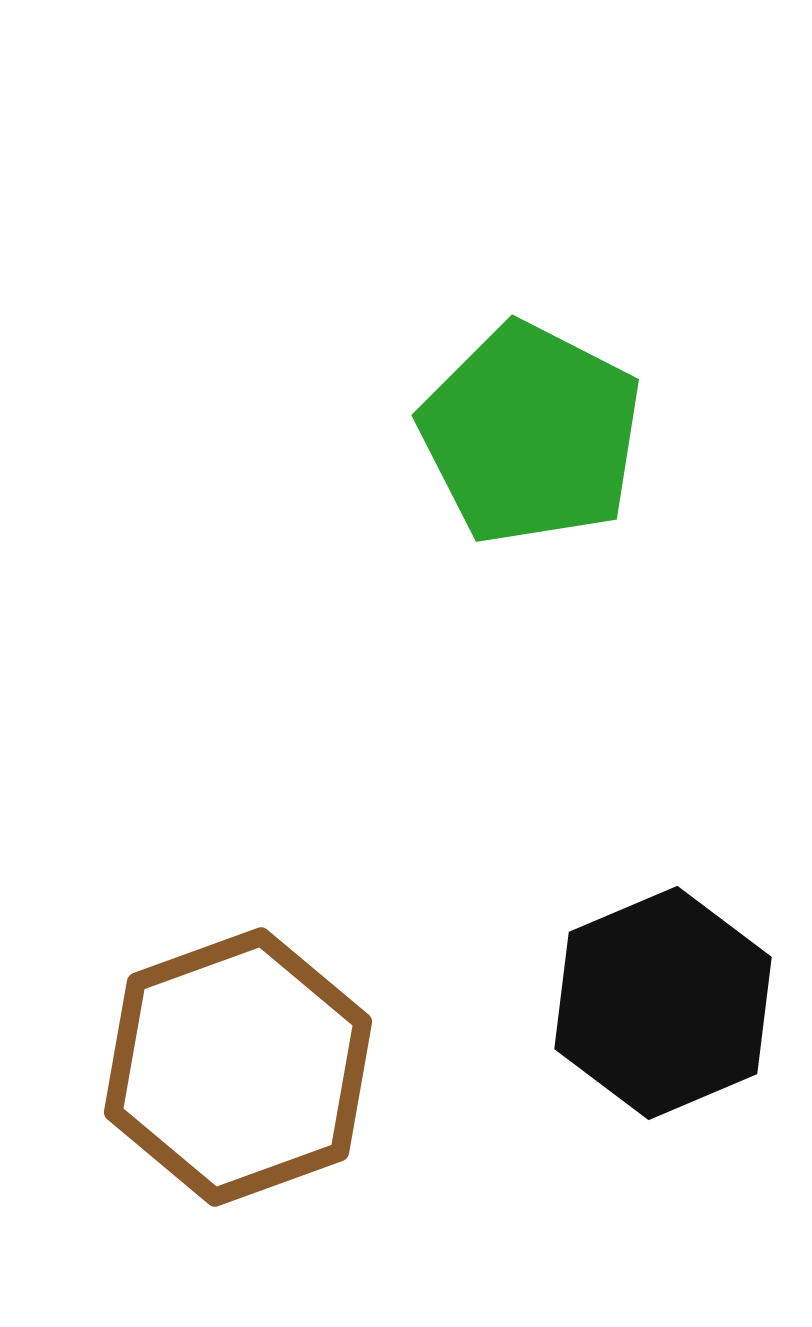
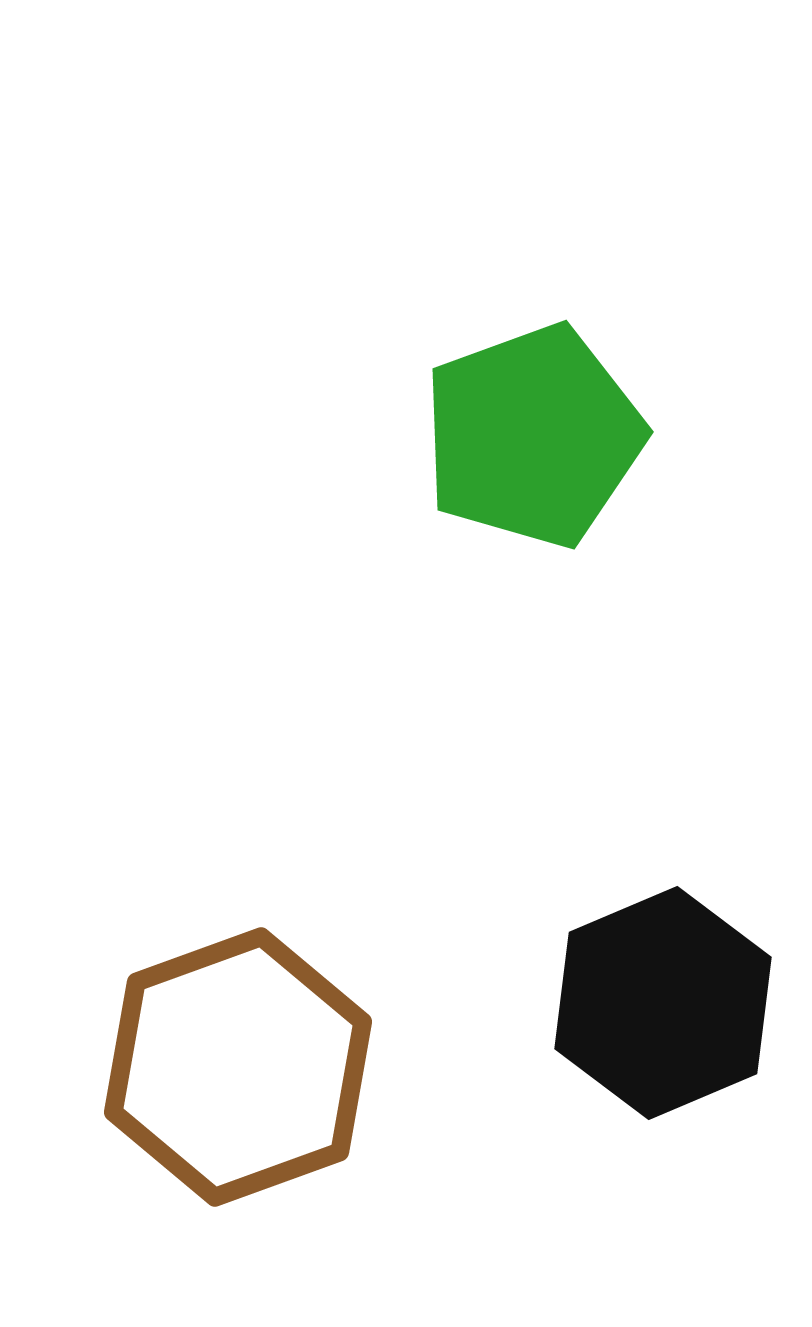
green pentagon: moved 2 px right, 2 px down; rotated 25 degrees clockwise
